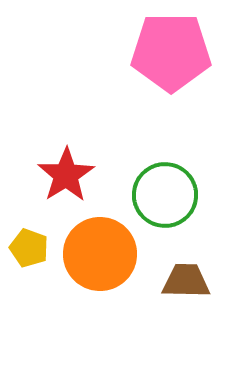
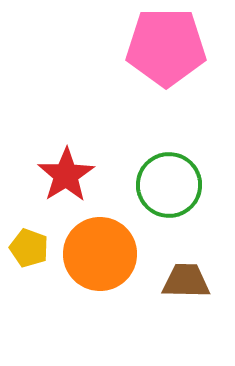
pink pentagon: moved 5 px left, 5 px up
green circle: moved 4 px right, 10 px up
